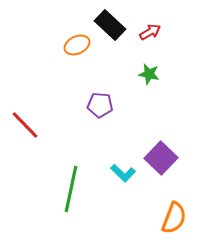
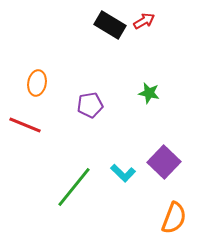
black rectangle: rotated 12 degrees counterclockwise
red arrow: moved 6 px left, 11 px up
orange ellipse: moved 40 px left, 38 px down; rotated 55 degrees counterclockwise
green star: moved 19 px down
purple pentagon: moved 10 px left; rotated 15 degrees counterclockwise
red line: rotated 24 degrees counterclockwise
purple square: moved 3 px right, 4 px down
green line: moved 3 px right, 2 px up; rotated 27 degrees clockwise
